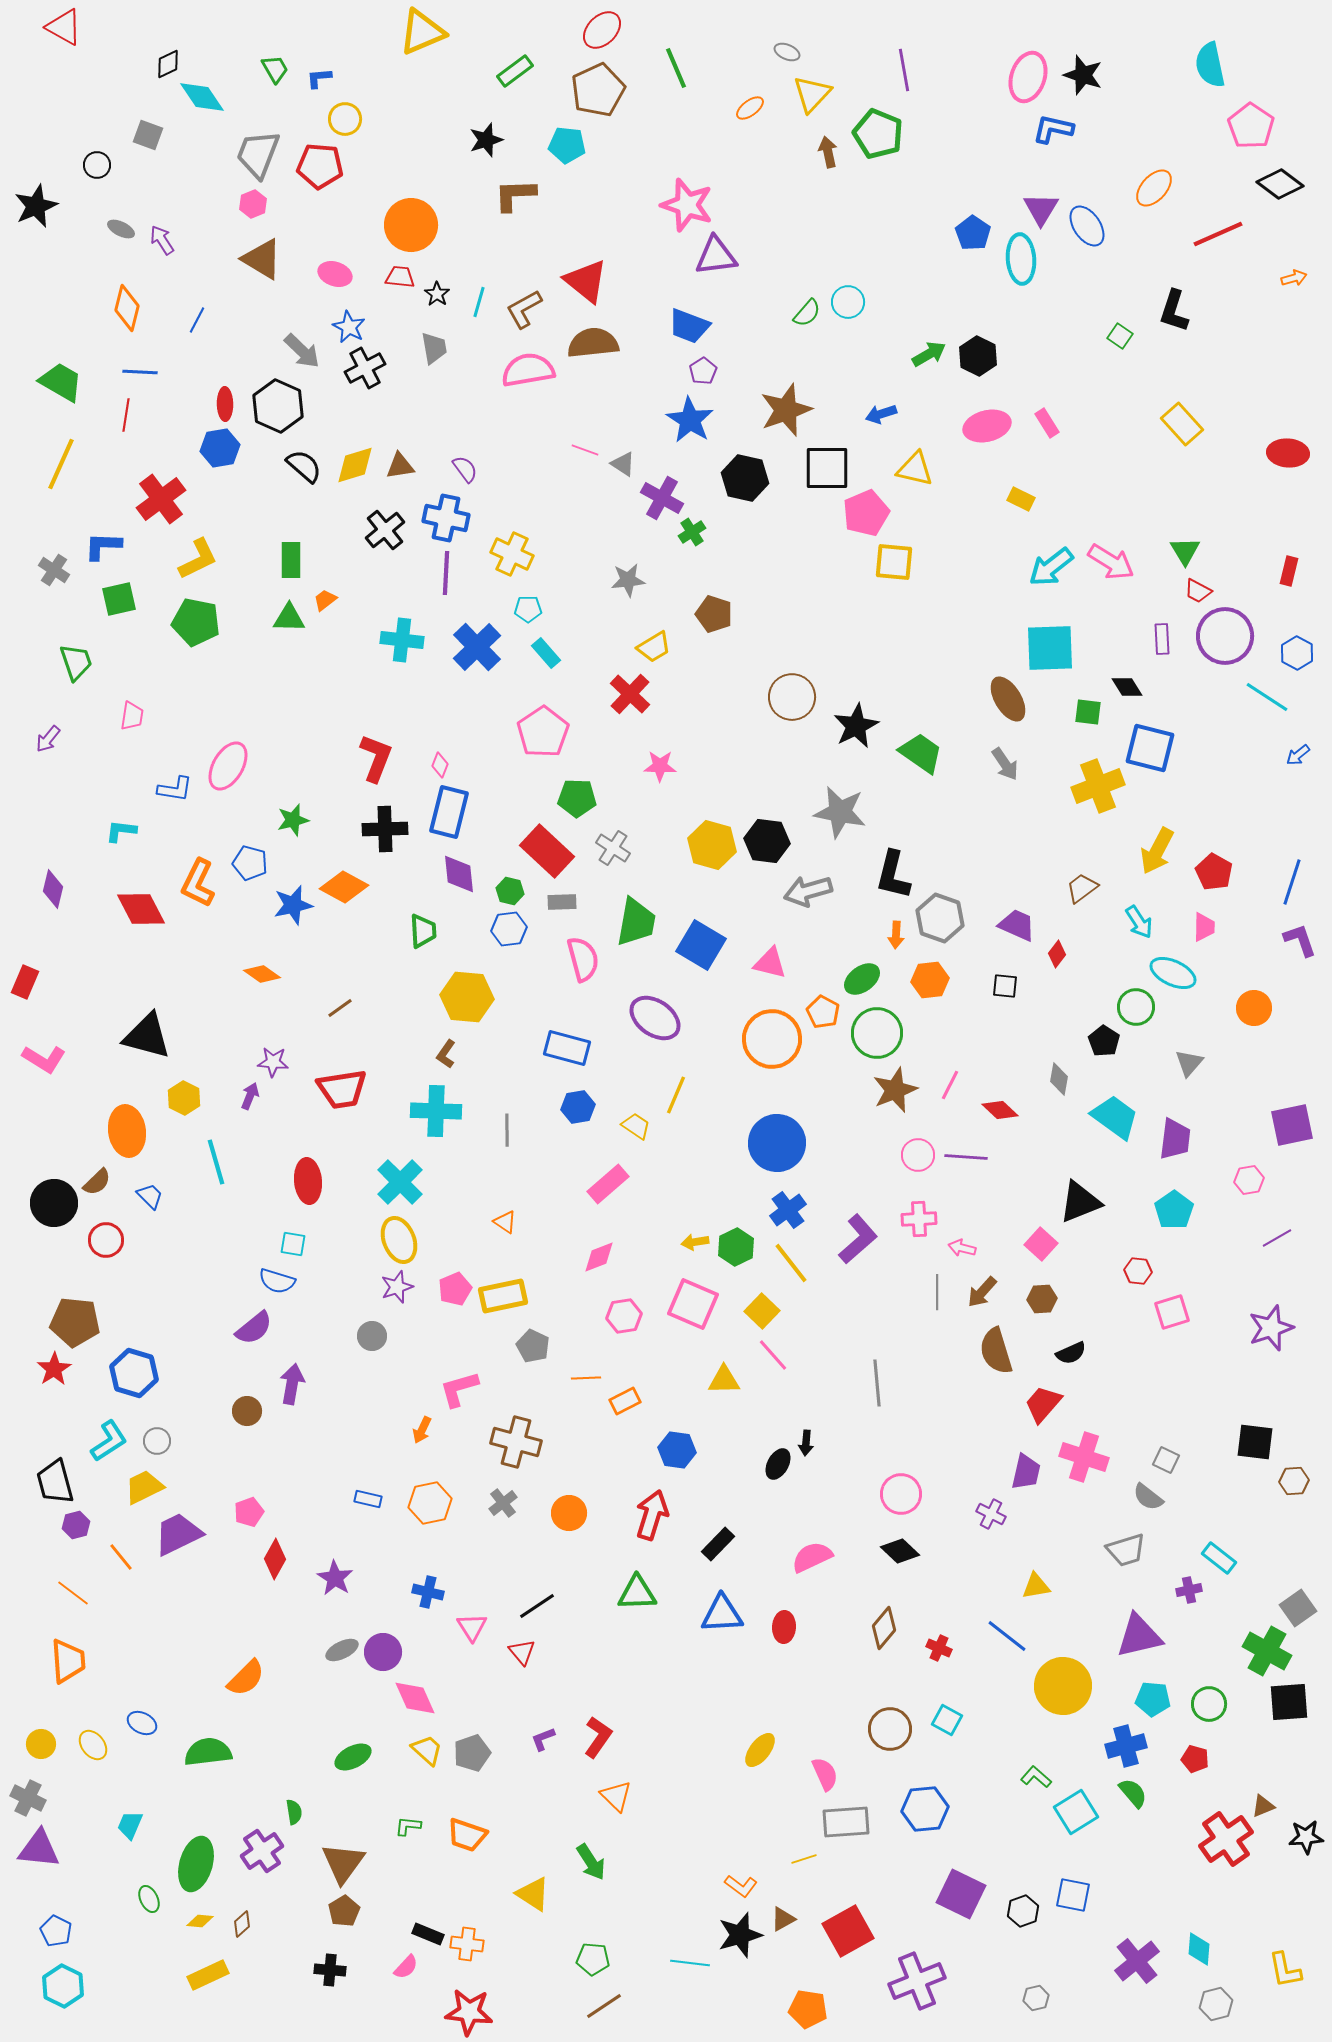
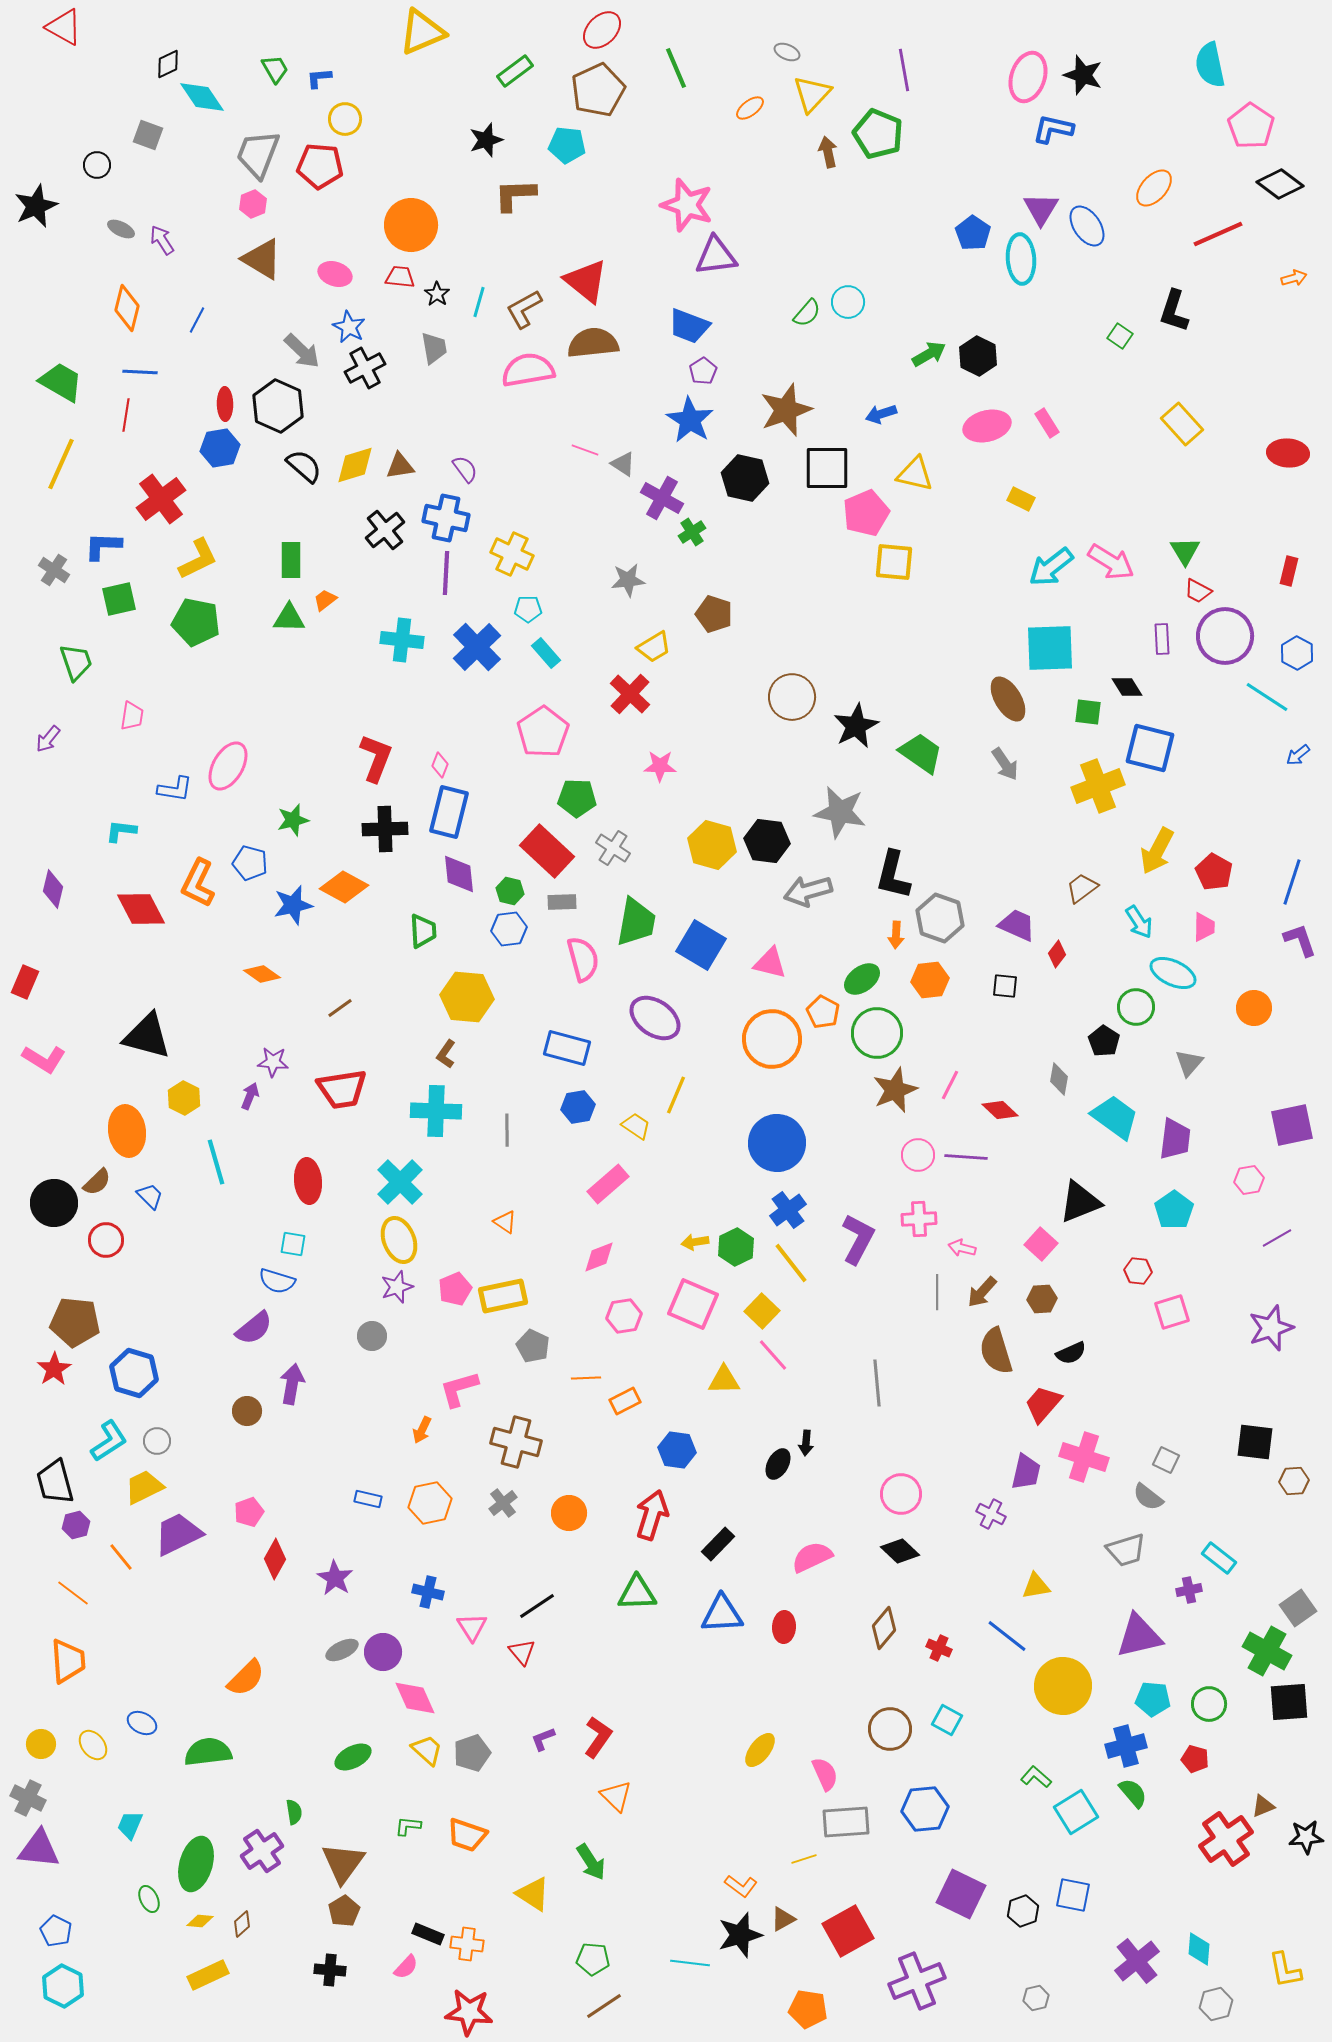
yellow triangle at (915, 469): moved 5 px down
purple L-shape at (858, 1239): rotated 21 degrees counterclockwise
